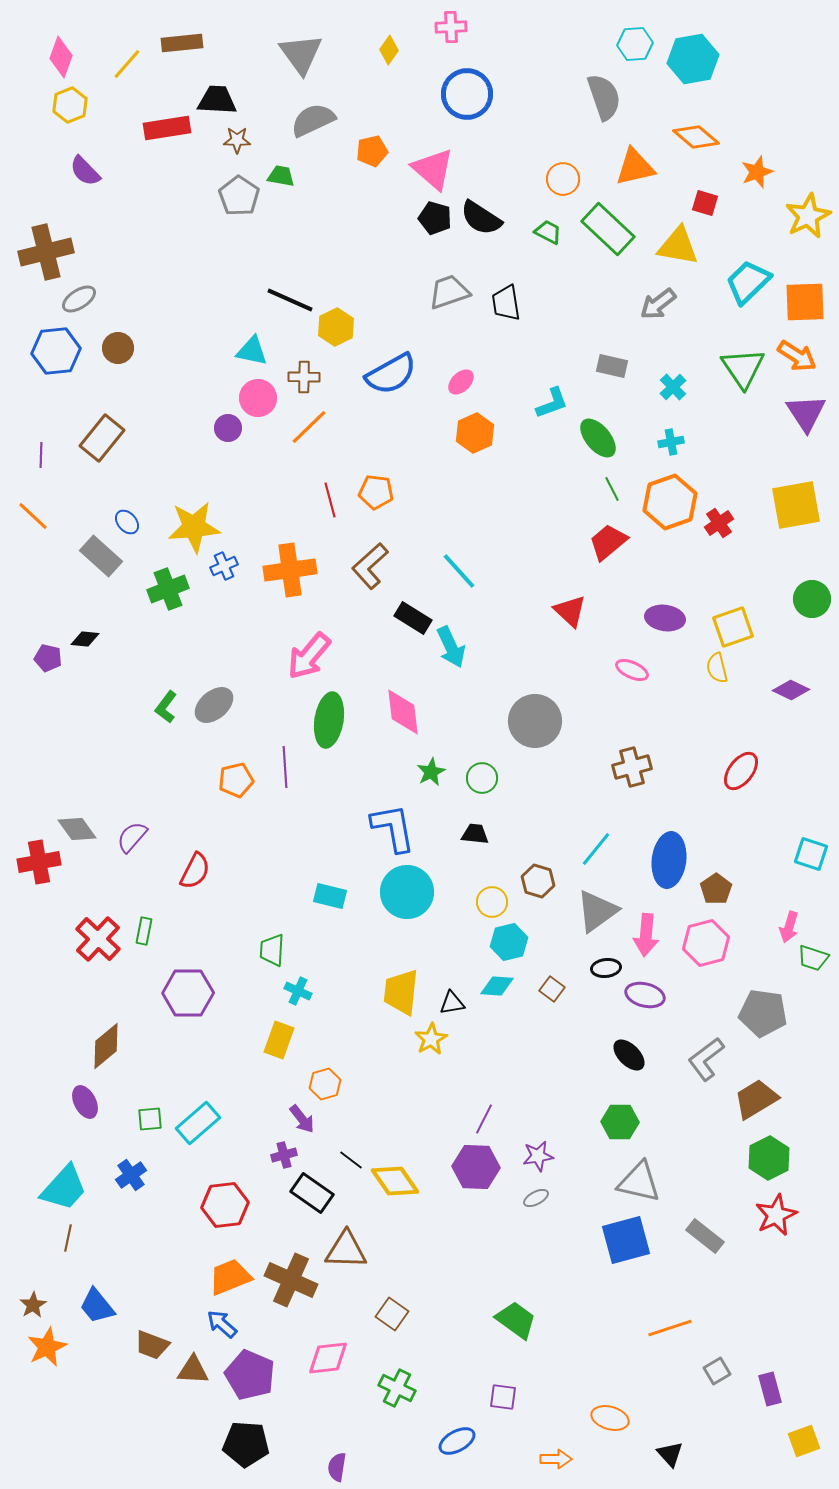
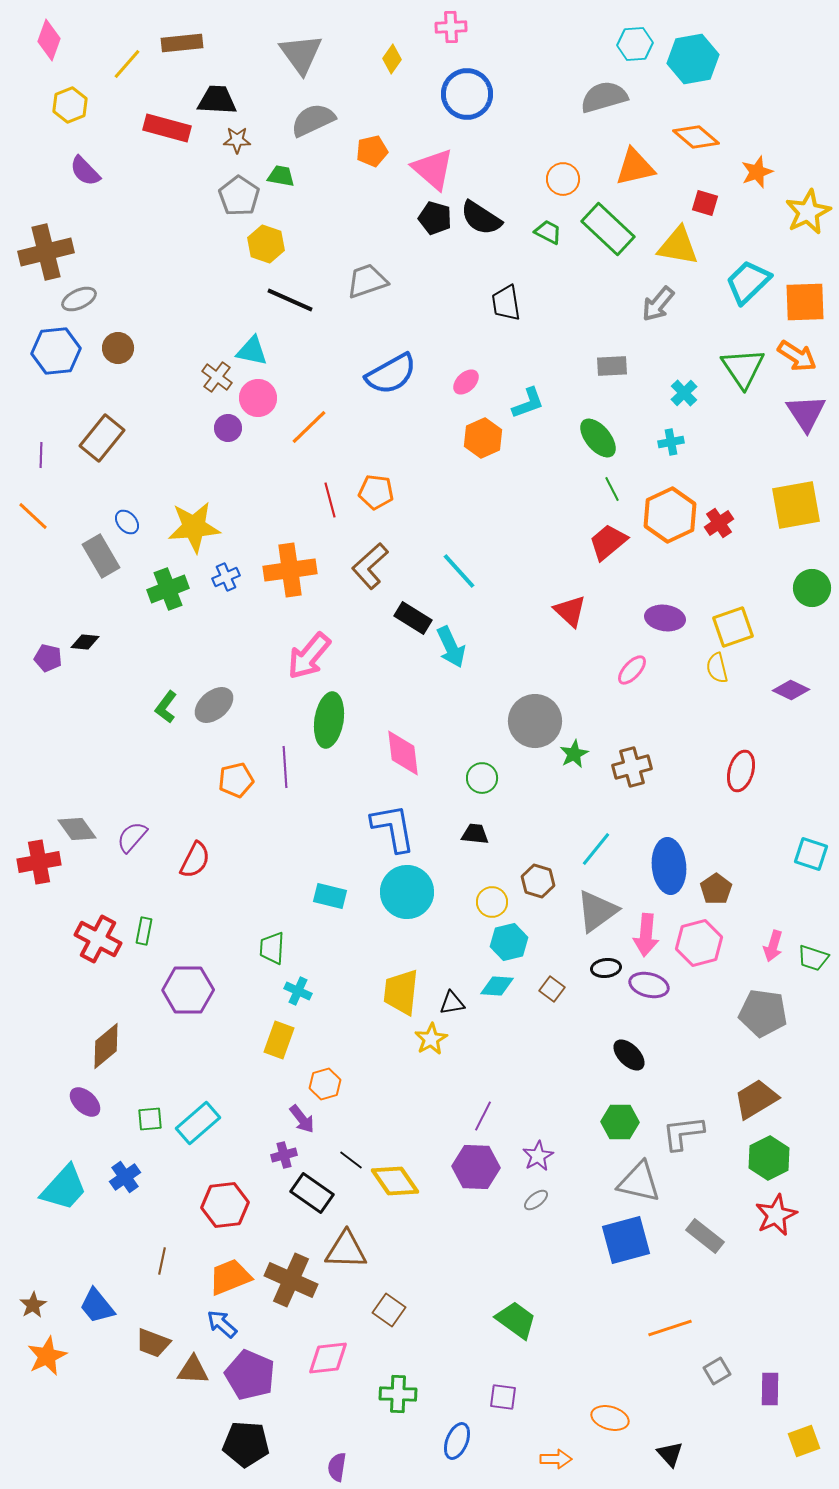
yellow diamond at (389, 50): moved 3 px right, 9 px down
pink diamond at (61, 57): moved 12 px left, 17 px up
gray semicircle at (604, 97): rotated 87 degrees counterclockwise
red rectangle at (167, 128): rotated 24 degrees clockwise
yellow star at (808, 216): moved 4 px up
gray trapezoid at (449, 292): moved 82 px left, 11 px up
gray ellipse at (79, 299): rotated 8 degrees clockwise
gray arrow at (658, 304): rotated 12 degrees counterclockwise
yellow hexagon at (336, 327): moved 70 px left, 83 px up; rotated 15 degrees counterclockwise
gray rectangle at (612, 366): rotated 16 degrees counterclockwise
brown cross at (304, 377): moved 87 px left; rotated 36 degrees clockwise
pink ellipse at (461, 382): moved 5 px right
cyan cross at (673, 387): moved 11 px right, 6 px down
cyan L-shape at (552, 403): moved 24 px left
orange hexagon at (475, 433): moved 8 px right, 5 px down
orange hexagon at (670, 502): moved 13 px down; rotated 6 degrees counterclockwise
gray rectangle at (101, 556): rotated 18 degrees clockwise
blue cross at (224, 566): moved 2 px right, 11 px down
green circle at (812, 599): moved 11 px up
black diamond at (85, 639): moved 3 px down
pink ellipse at (632, 670): rotated 72 degrees counterclockwise
pink diamond at (403, 712): moved 41 px down
red ellipse at (741, 771): rotated 21 degrees counterclockwise
green star at (431, 772): moved 143 px right, 18 px up
blue ellipse at (669, 860): moved 6 px down; rotated 12 degrees counterclockwise
red semicircle at (195, 871): moved 11 px up
pink arrow at (789, 927): moved 16 px left, 19 px down
red cross at (98, 939): rotated 15 degrees counterclockwise
pink hexagon at (706, 943): moved 7 px left
green trapezoid at (272, 950): moved 2 px up
purple hexagon at (188, 993): moved 3 px up
purple ellipse at (645, 995): moved 4 px right, 10 px up
gray L-shape at (706, 1059): moved 23 px left, 74 px down; rotated 30 degrees clockwise
purple ellipse at (85, 1102): rotated 20 degrees counterclockwise
purple line at (484, 1119): moved 1 px left, 3 px up
purple star at (538, 1156): rotated 20 degrees counterclockwise
blue cross at (131, 1175): moved 6 px left, 2 px down
gray ellipse at (536, 1198): moved 2 px down; rotated 10 degrees counterclockwise
brown line at (68, 1238): moved 94 px right, 23 px down
brown square at (392, 1314): moved 3 px left, 4 px up
brown trapezoid at (152, 1345): moved 1 px right, 2 px up
orange star at (47, 1347): moved 9 px down
green cross at (397, 1388): moved 1 px right, 6 px down; rotated 24 degrees counterclockwise
purple rectangle at (770, 1389): rotated 16 degrees clockwise
blue ellipse at (457, 1441): rotated 39 degrees counterclockwise
